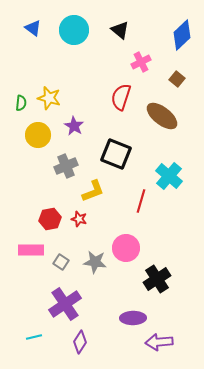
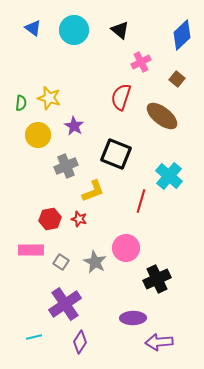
gray star: rotated 20 degrees clockwise
black cross: rotated 8 degrees clockwise
